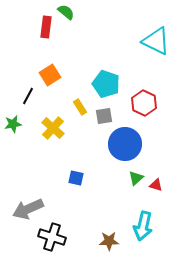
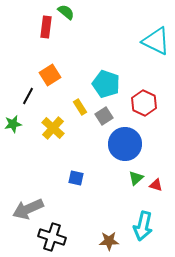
gray square: rotated 24 degrees counterclockwise
